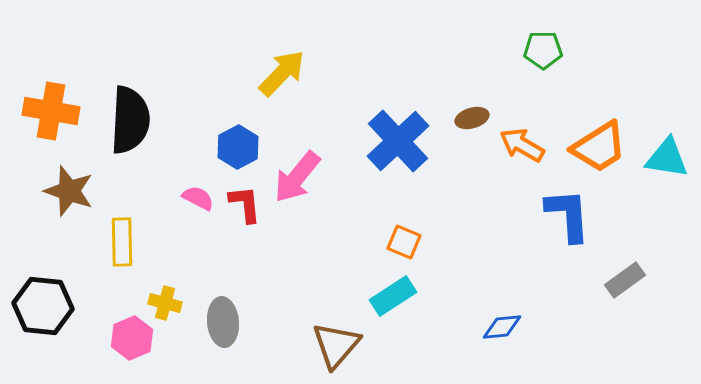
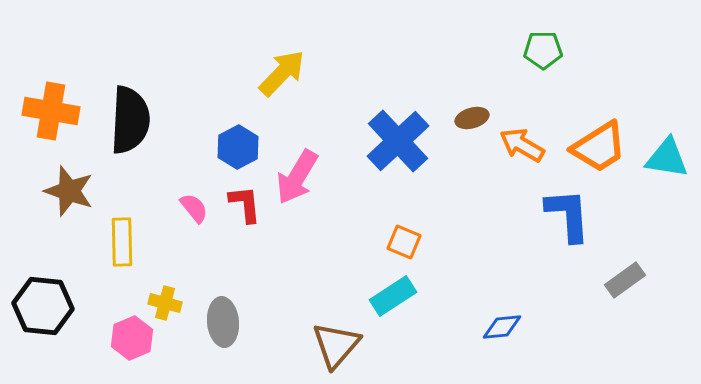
pink arrow: rotated 8 degrees counterclockwise
pink semicircle: moved 4 px left, 10 px down; rotated 24 degrees clockwise
